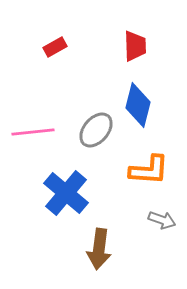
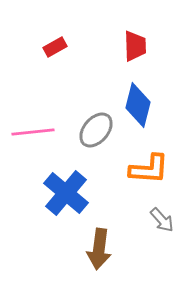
orange L-shape: moved 1 px up
gray arrow: rotated 28 degrees clockwise
